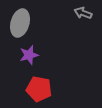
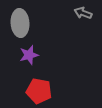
gray ellipse: rotated 20 degrees counterclockwise
red pentagon: moved 2 px down
